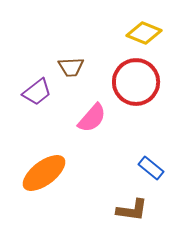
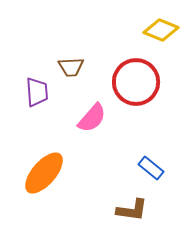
yellow diamond: moved 17 px right, 3 px up
purple trapezoid: rotated 56 degrees counterclockwise
orange ellipse: rotated 12 degrees counterclockwise
